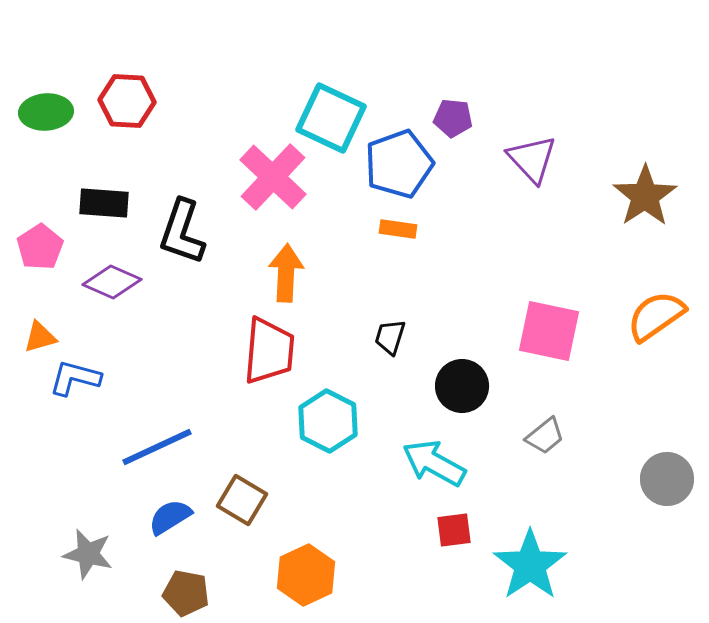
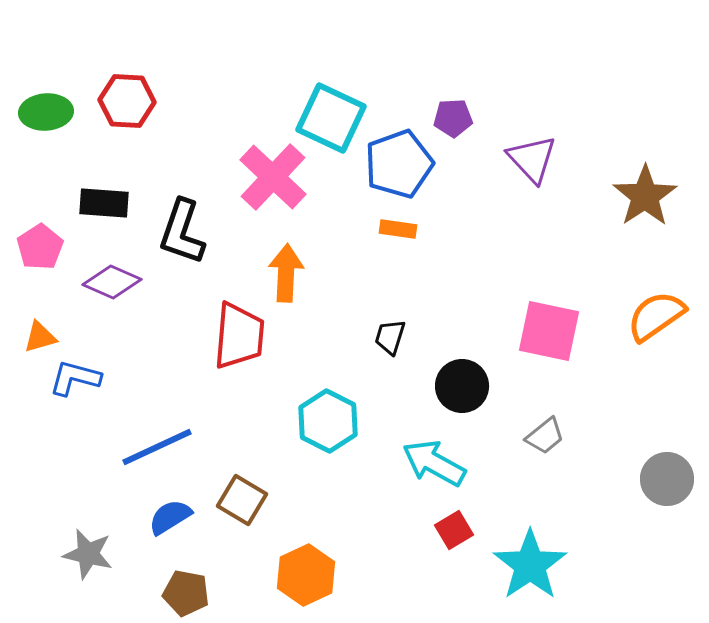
purple pentagon: rotated 9 degrees counterclockwise
red trapezoid: moved 30 px left, 15 px up
red square: rotated 24 degrees counterclockwise
